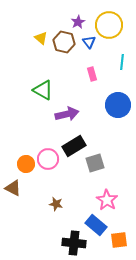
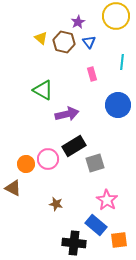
yellow circle: moved 7 px right, 9 px up
